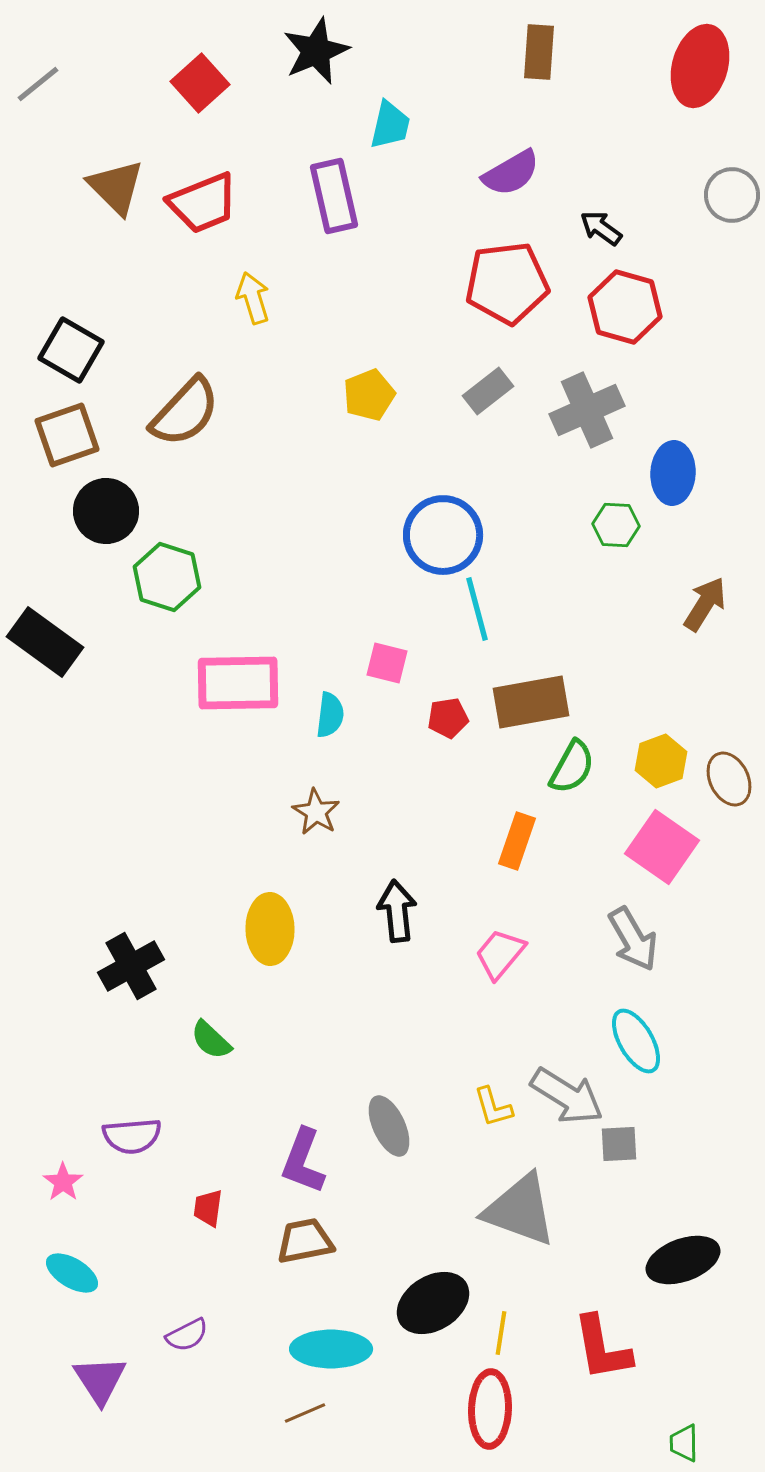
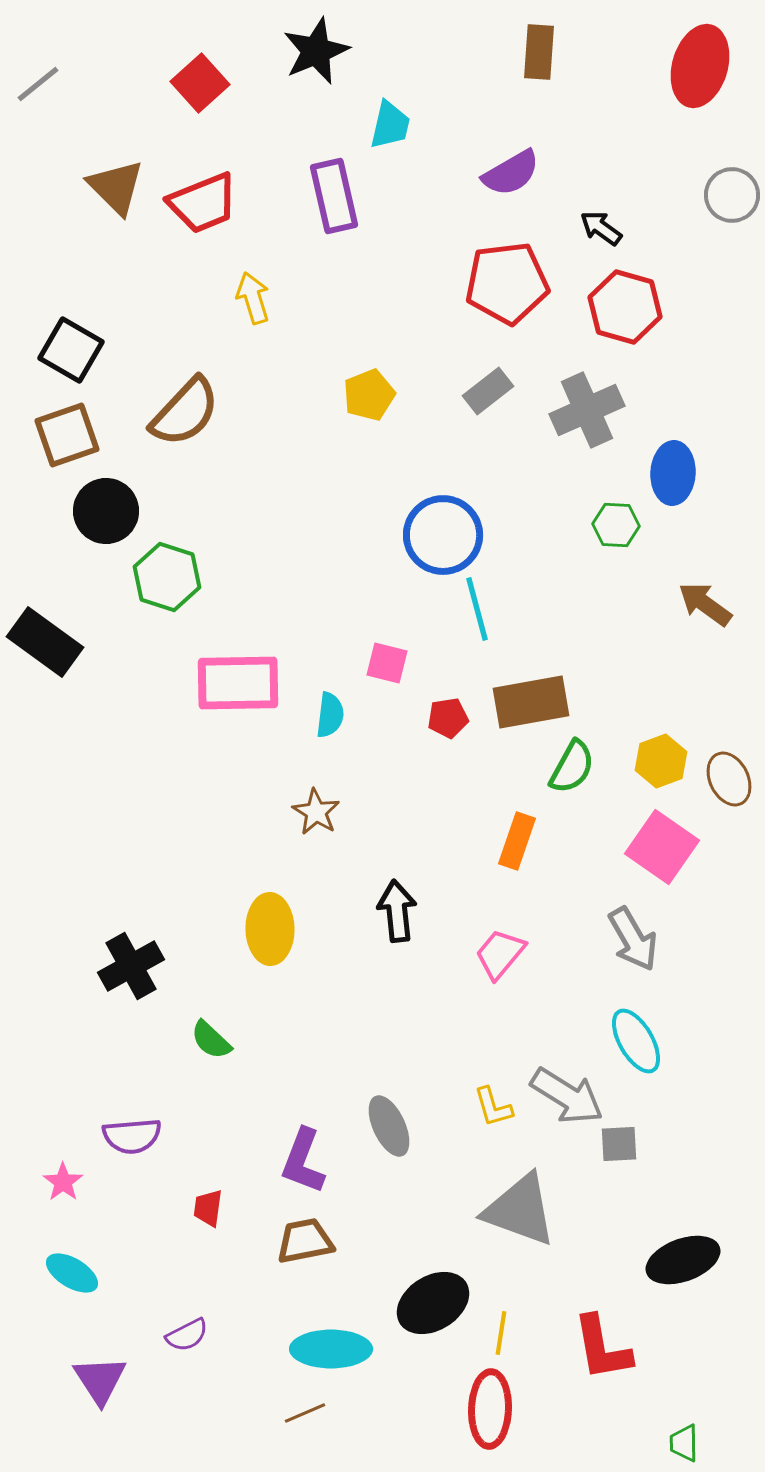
brown arrow at (705, 604): rotated 86 degrees counterclockwise
